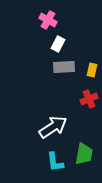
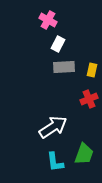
green trapezoid: rotated 10 degrees clockwise
